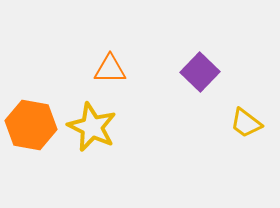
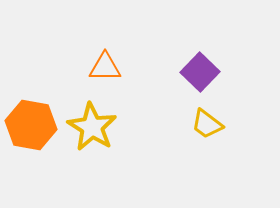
orange triangle: moved 5 px left, 2 px up
yellow trapezoid: moved 39 px left, 1 px down
yellow star: rotated 6 degrees clockwise
